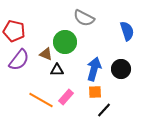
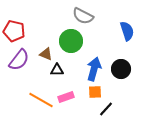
gray semicircle: moved 1 px left, 2 px up
green circle: moved 6 px right, 1 px up
pink rectangle: rotated 28 degrees clockwise
black line: moved 2 px right, 1 px up
